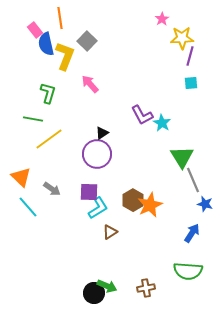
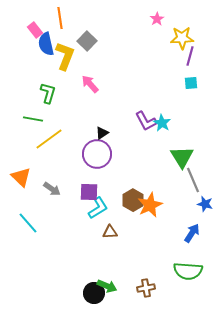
pink star: moved 5 px left
purple L-shape: moved 4 px right, 6 px down
cyan line: moved 16 px down
brown triangle: rotated 28 degrees clockwise
